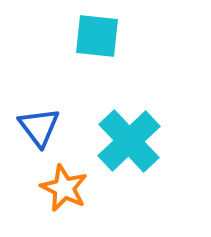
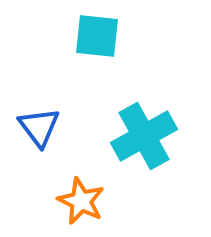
cyan cross: moved 15 px right, 5 px up; rotated 14 degrees clockwise
orange star: moved 17 px right, 13 px down
